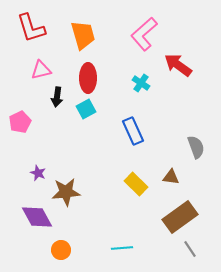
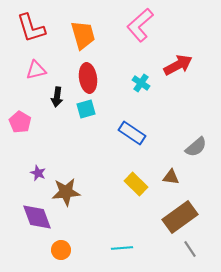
pink L-shape: moved 4 px left, 9 px up
red arrow: rotated 116 degrees clockwise
pink triangle: moved 5 px left
red ellipse: rotated 8 degrees counterclockwise
cyan square: rotated 12 degrees clockwise
pink pentagon: rotated 15 degrees counterclockwise
blue rectangle: moved 1 px left, 2 px down; rotated 32 degrees counterclockwise
gray semicircle: rotated 70 degrees clockwise
purple diamond: rotated 8 degrees clockwise
